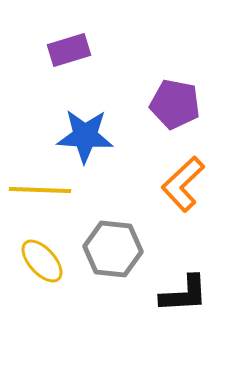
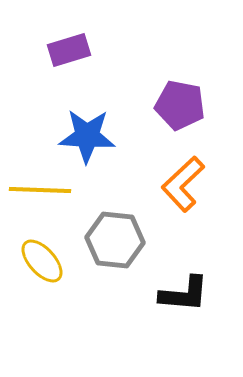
purple pentagon: moved 5 px right, 1 px down
blue star: moved 2 px right
gray hexagon: moved 2 px right, 9 px up
black L-shape: rotated 8 degrees clockwise
